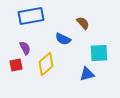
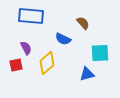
blue rectangle: rotated 15 degrees clockwise
purple semicircle: moved 1 px right
cyan square: moved 1 px right
yellow diamond: moved 1 px right, 1 px up
